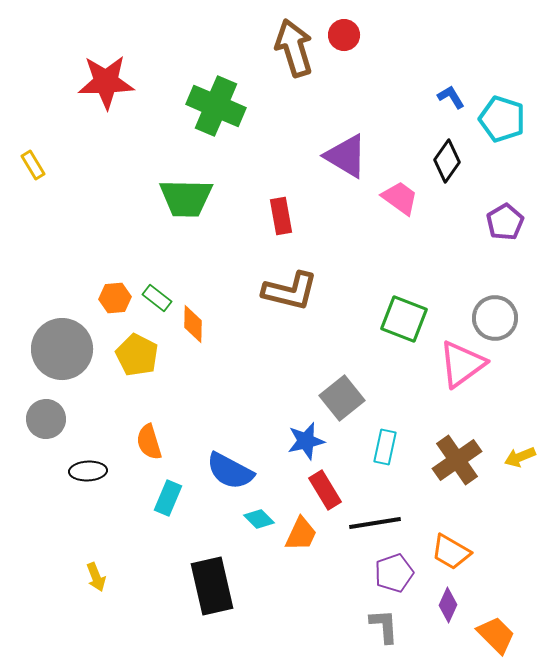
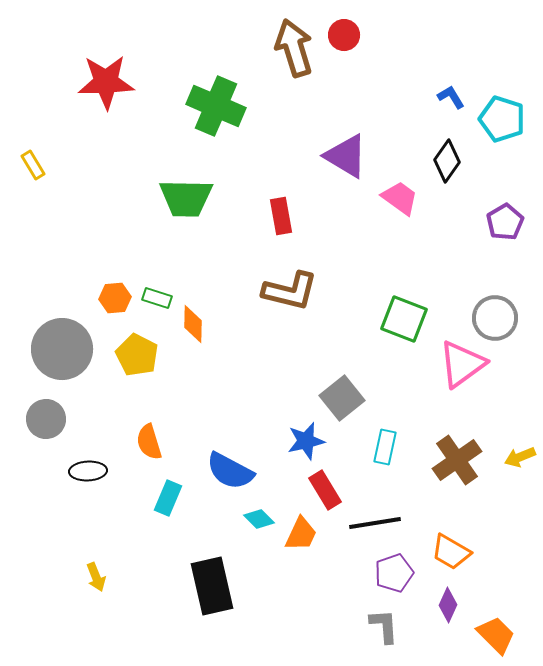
green rectangle at (157, 298): rotated 20 degrees counterclockwise
